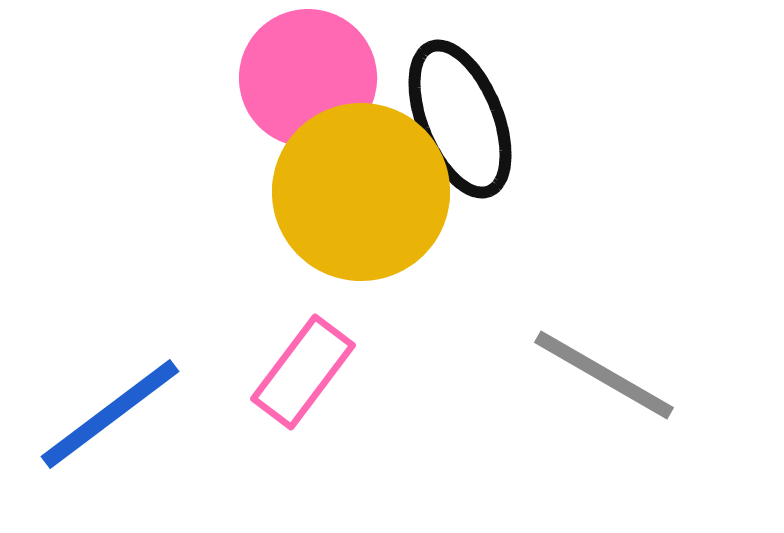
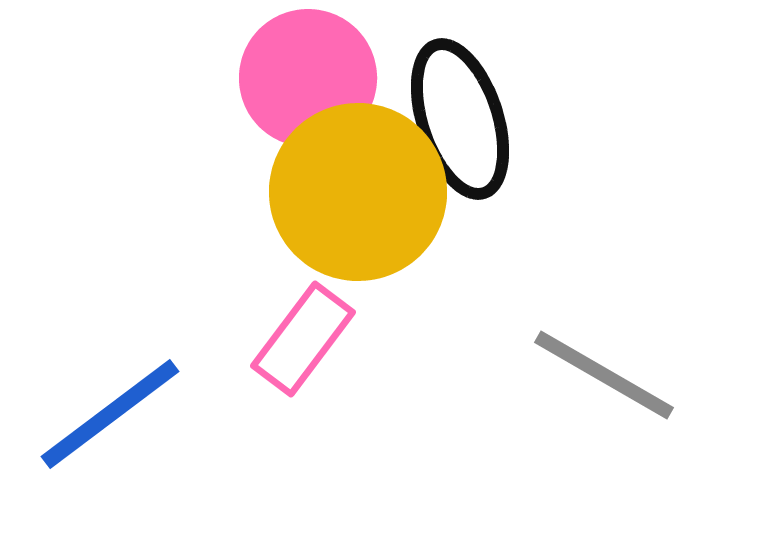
black ellipse: rotated 4 degrees clockwise
yellow circle: moved 3 px left
pink rectangle: moved 33 px up
